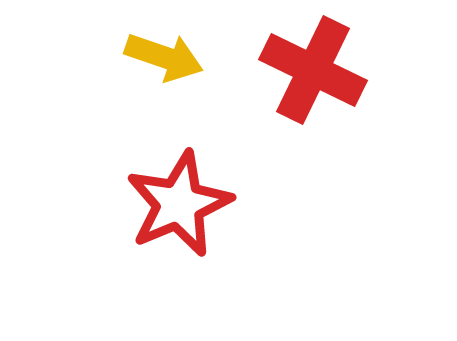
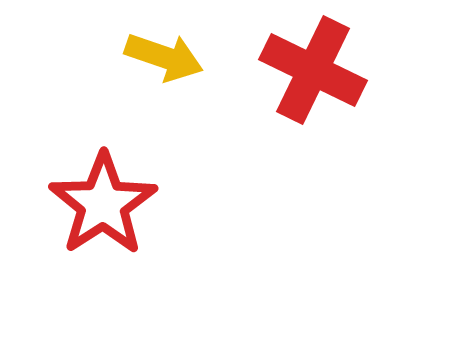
red star: moved 76 px left; rotated 10 degrees counterclockwise
